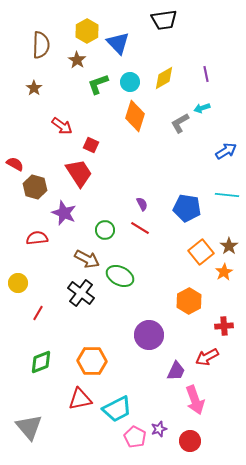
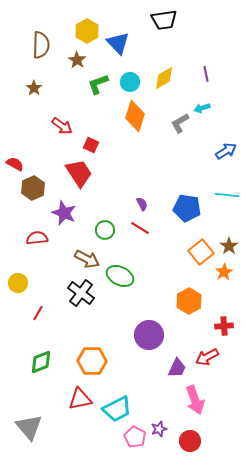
brown hexagon at (35, 187): moved 2 px left, 1 px down; rotated 20 degrees clockwise
purple trapezoid at (176, 371): moved 1 px right, 3 px up
